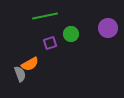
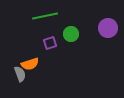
orange semicircle: rotated 12 degrees clockwise
